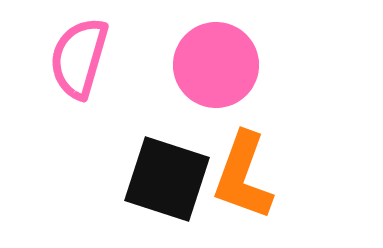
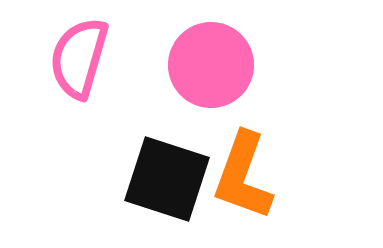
pink circle: moved 5 px left
